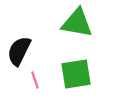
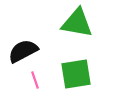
black semicircle: moved 4 px right; rotated 36 degrees clockwise
